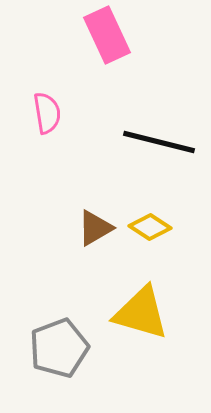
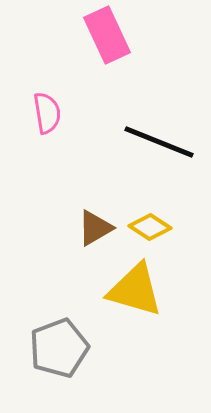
black line: rotated 8 degrees clockwise
yellow triangle: moved 6 px left, 23 px up
